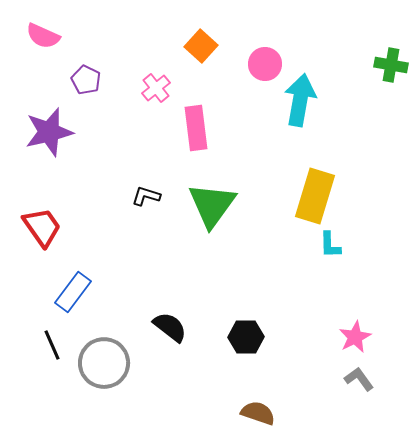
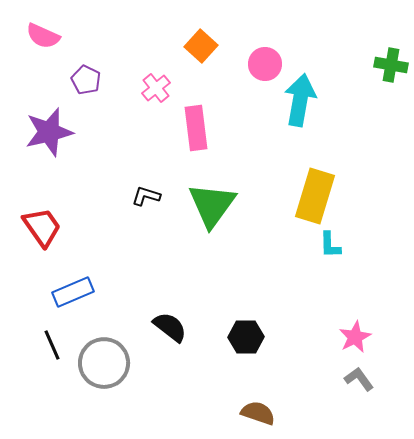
blue rectangle: rotated 30 degrees clockwise
